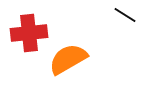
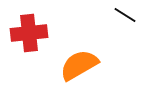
orange semicircle: moved 11 px right, 6 px down
